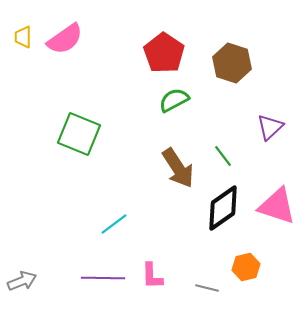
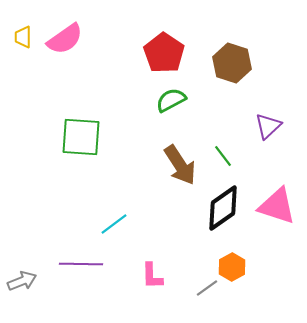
green semicircle: moved 3 px left
purple triangle: moved 2 px left, 1 px up
green square: moved 2 px right, 3 px down; rotated 18 degrees counterclockwise
brown arrow: moved 2 px right, 3 px up
orange hexagon: moved 14 px left; rotated 16 degrees counterclockwise
purple line: moved 22 px left, 14 px up
gray line: rotated 50 degrees counterclockwise
